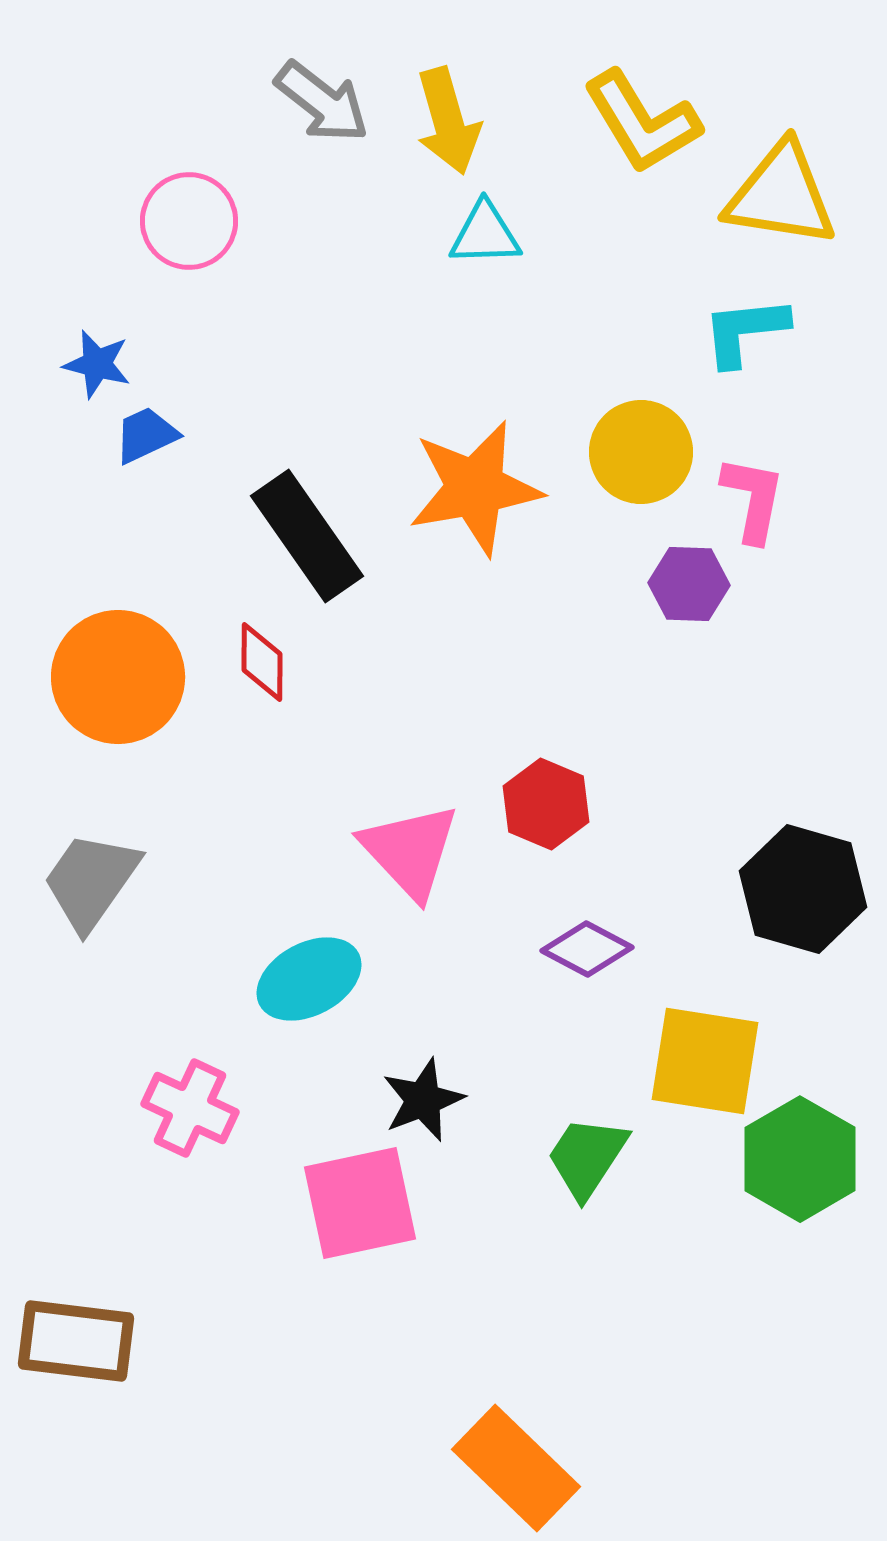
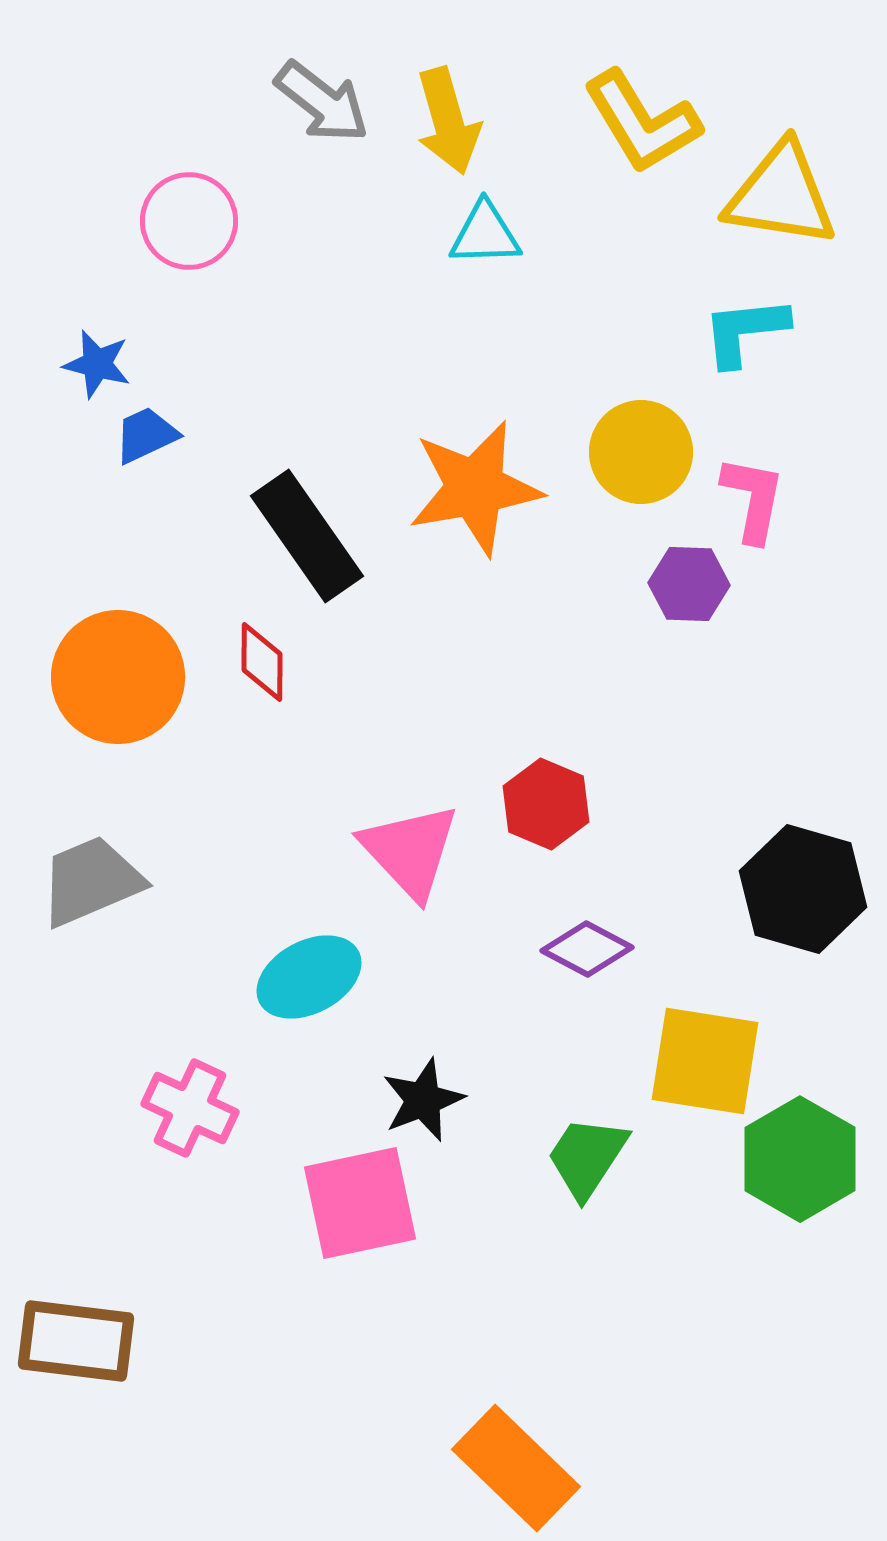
gray trapezoid: rotated 32 degrees clockwise
cyan ellipse: moved 2 px up
